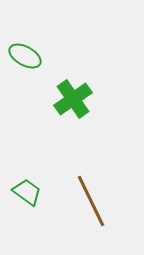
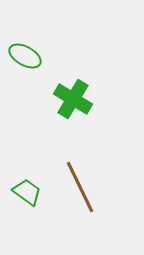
green cross: rotated 24 degrees counterclockwise
brown line: moved 11 px left, 14 px up
